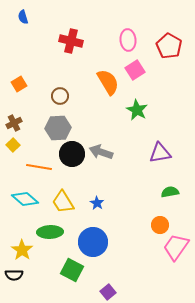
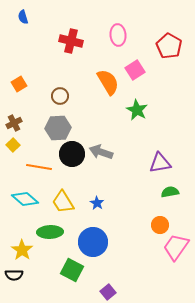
pink ellipse: moved 10 px left, 5 px up
purple triangle: moved 10 px down
